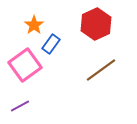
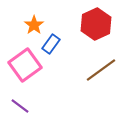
purple line: rotated 66 degrees clockwise
